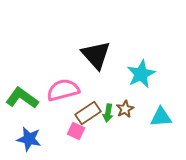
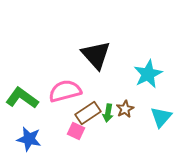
cyan star: moved 7 px right
pink semicircle: moved 2 px right, 1 px down
cyan triangle: rotated 45 degrees counterclockwise
